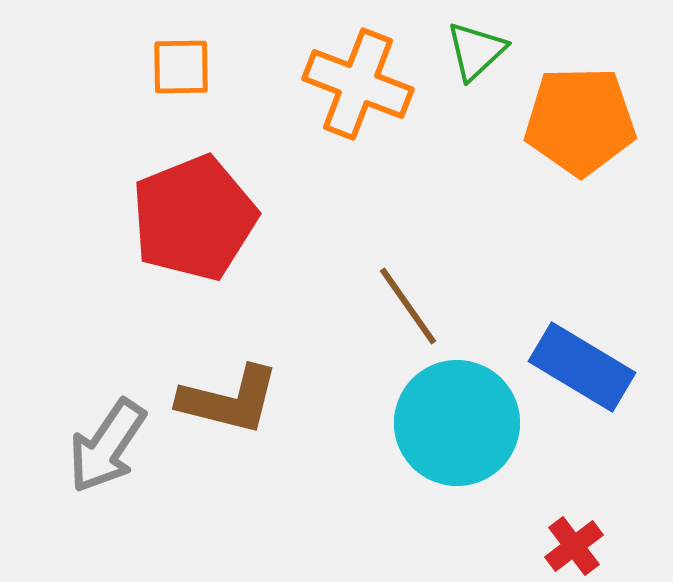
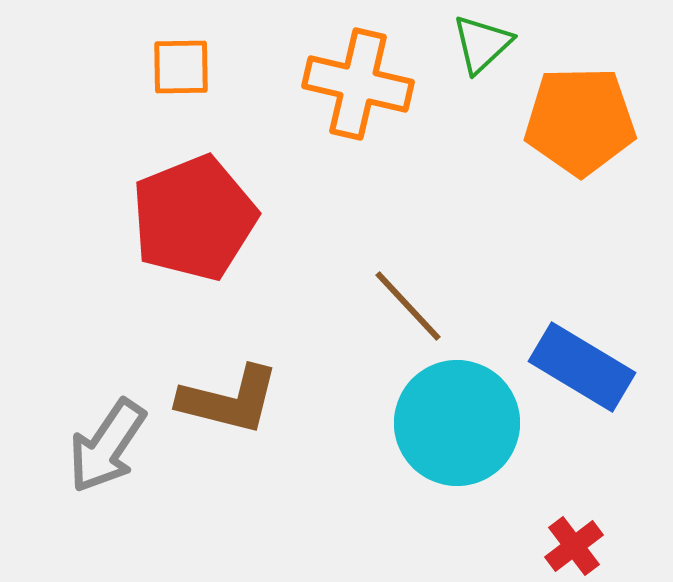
green triangle: moved 6 px right, 7 px up
orange cross: rotated 8 degrees counterclockwise
brown line: rotated 8 degrees counterclockwise
